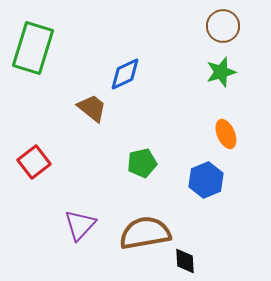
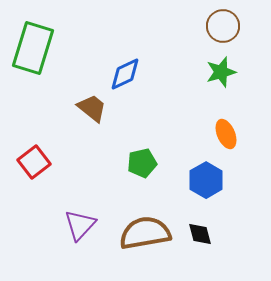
blue hexagon: rotated 8 degrees counterclockwise
black diamond: moved 15 px right, 27 px up; rotated 12 degrees counterclockwise
